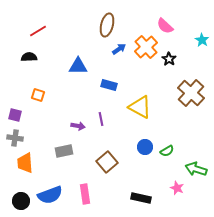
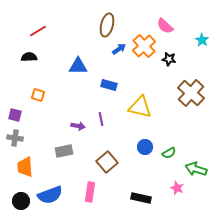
orange cross: moved 2 px left, 1 px up
black star: rotated 24 degrees counterclockwise
yellow triangle: rotated 15 degrees counterclockwise
green semicircle: moved 2 px right, 2 px down
orange trapezoid: moved 4 px down
pink rectangle: moved 5 px right, 2 px up; rotated 18 degrees clockwise
